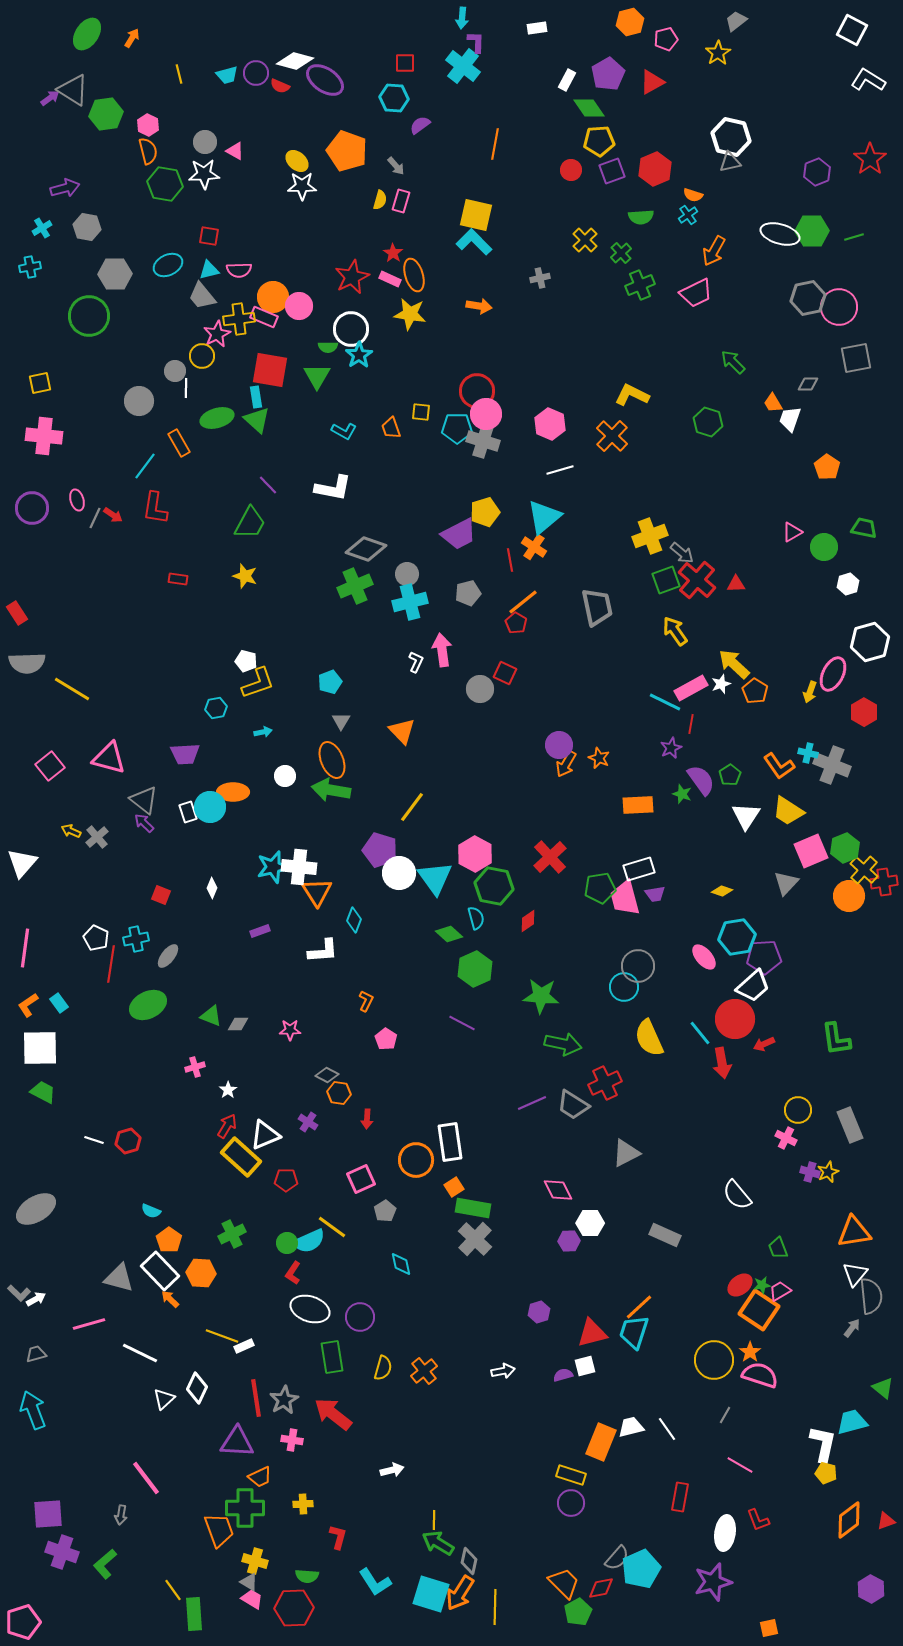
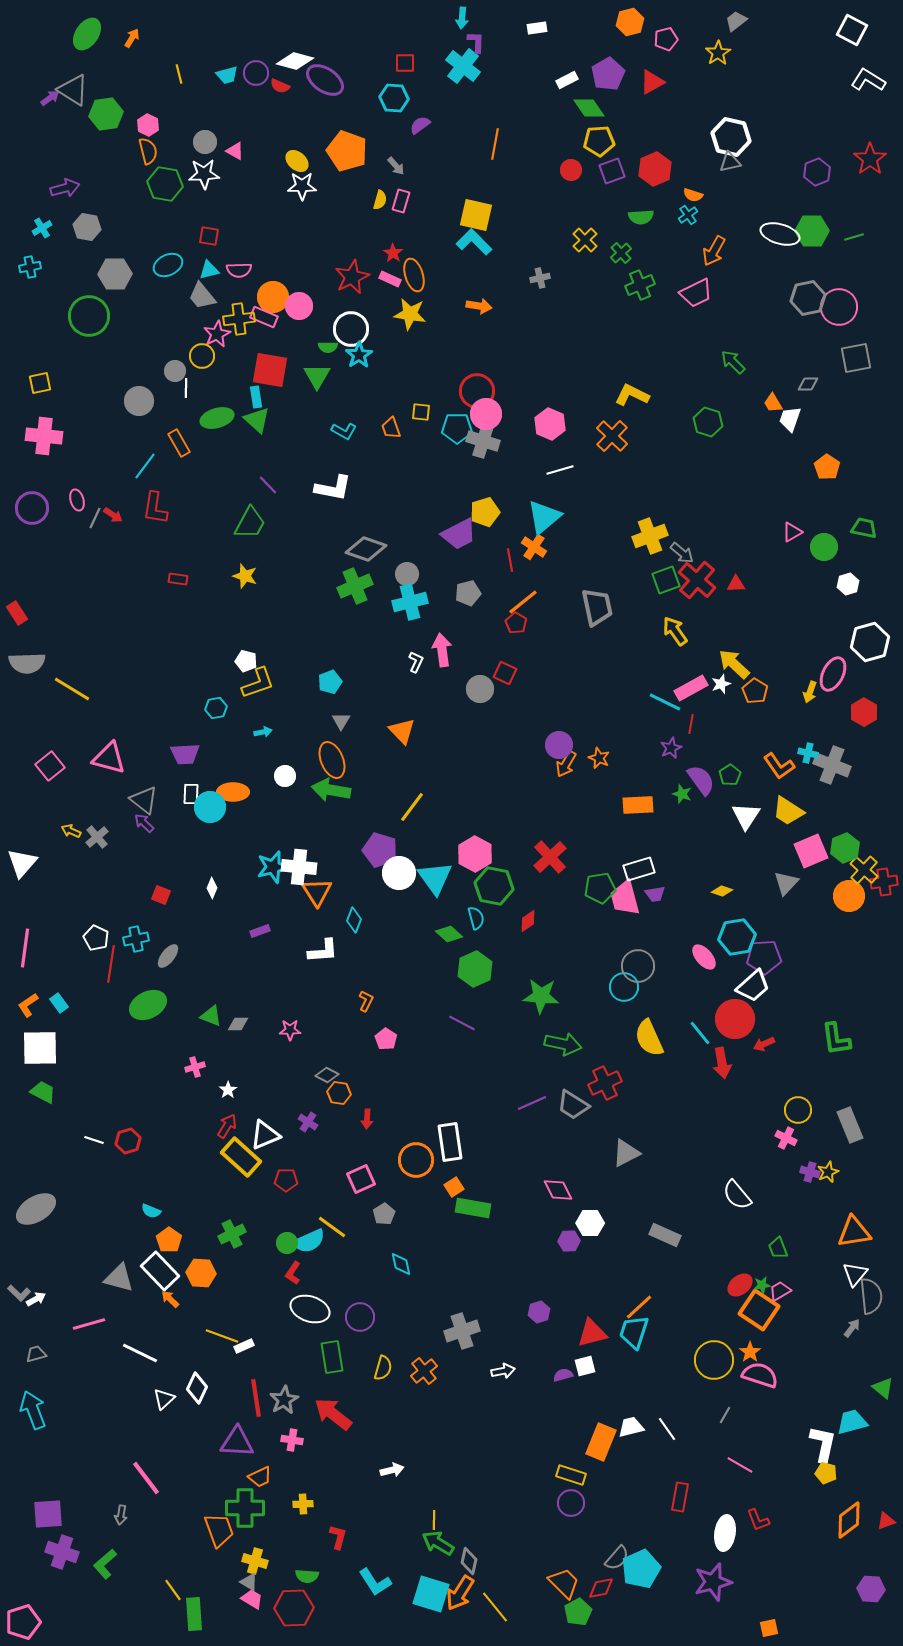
white rectangle at (567, 80): rotated 35 degrees clockwise
white rectangle at (188, 812): moved 3 px right, 18 px up; rotated 20 degrees clockwise
gray pentagon at (385, 1211): moved 1 px left, 3 px down
gray cross at (475, 1239): moved 13 px left, 92 px down; rotated 28 degrees clockwise
purple hexagon at (871, 1589): rotated 24 degrees counterclockwise
yellow line at (495, 1607): rotated 40 degrees counterclockwise
